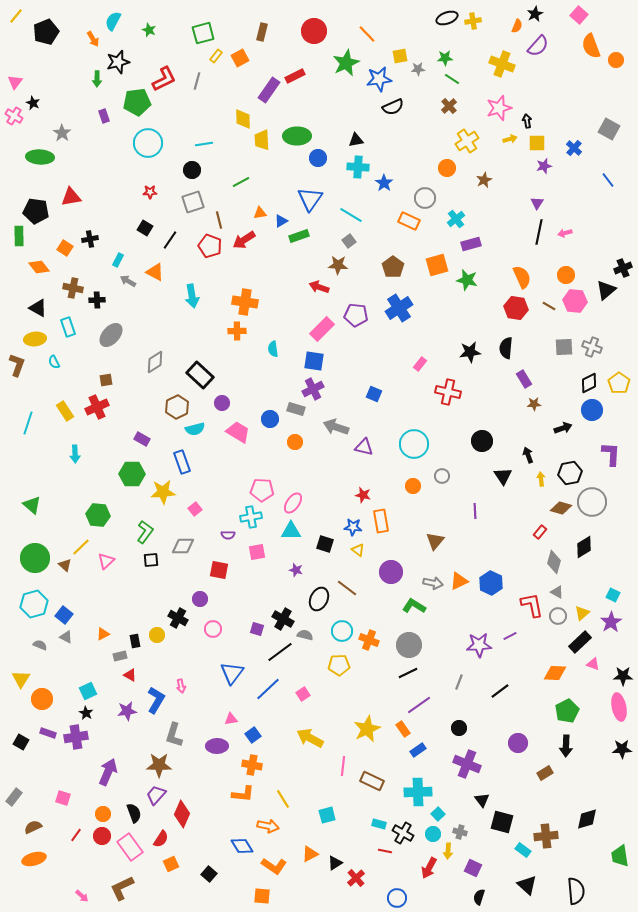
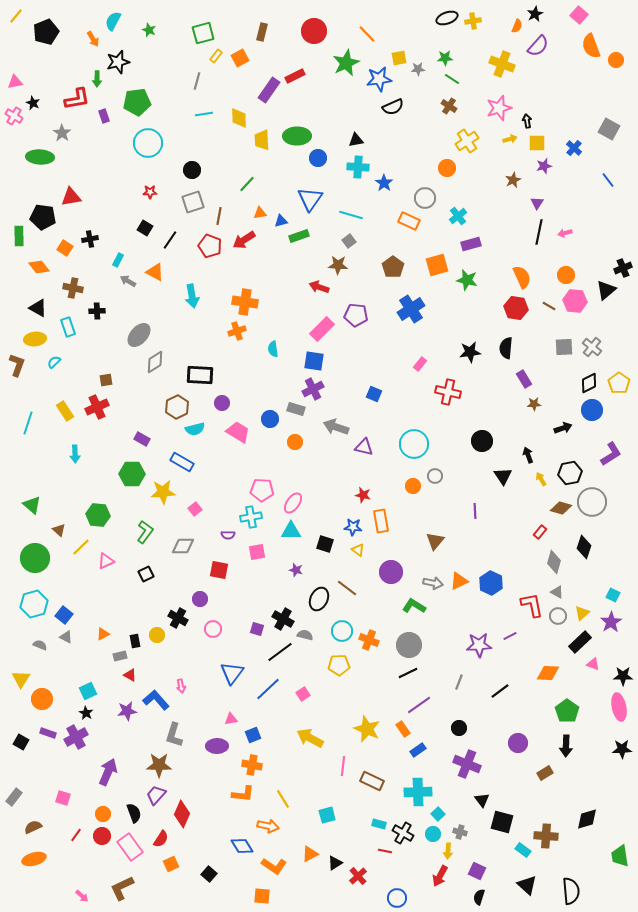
yellow square at (400, 56): moved 1 px left, 2 px down
red L-shape at (164, 79): moved 87 px left, 20 px down; rotated 16 degrees clockwise
pink triangle at (15, 82): rotated 42 degrees clockwise
brown cross at (449, 106): rotated 14 degrees counterclockwise
yellow diamond at (243, 119): moved 4 px left, 1 px up
cyan line at (204, 144): moved 30 px up
brown star at (484, 180): moved 29 px right
green line at (241, 182): moved 6 px right, 2 px down; rotated 18 degrees counterclockwise
black pentagon at (36, 211): moved 7 px right, 6 px down
cyan line at (351, 215): rotated 15 degrees counterclockwise
cyan cross at (456, 219): moved 2 px right, 3 px up
brown line at (219, 220): moved 4 px up; rotated 24 degrees clockwise
blue triangle at (281, 221): rotated 16 degrees clockwise
black cross at (97, 300): moved 11 px down
blue cross at (399, 308): moved 12 px right, 1 px down
orange cross at (237, 331): rotated 18 degrees counterclockwise
gray ellipse at (111, 335): moved 28 px right
gray cross at (592, 347): rotated 18 degrees clockwise
cyan semicircle at (54, 362): rotated 72 degrees clockwise
black rectangle at (200, 375): rotated 40 degrees counterclockwise
purple L-shape at (611, 454): rotated 55 degrees clockwise
blue rectangle at (182, 462): rotated 40 degrees counterclockwise
gray circle at (442, 476): moved 7 px left
yellow arrow at (541, 479): rotated 24 degrees counterclockwise
black diamond at (584, 547): rotated 40 degrees counterclockwise
black square at (151, 560): moved 5 px left, 14 px down; rotated 21 degrees counterclockwise
pink triangle at (106, 561): rotated 18 degrees clockwise
brown triangle at (65, 565): moved 6 px left, 35 px up
orange diamond at (555, 673): moved 7 px left
blue L-shape at (156, 700): rotated 72 degrees counterclockwise
green pentagon at (567, 711): rotated 10 degrees counterclockwise
yellow star at (367, 729): rotated 24 degrees counterclockwise
blue square at (253, 735): rotated 14 degrees clockwise
purple cross at (76, 737): rotated 20 degrees counterclockwise
brown cross at (546, 836): rotated 10 degrees clockwise
red arrow at (429, 868): moved 11 px right, 8 px down
purple square at (473, 868): moved 4 px right, 3 px down
red cross at (356, 878): moved 2 px right, 2 px up
black semicircle at (576, 891): moved 5 px left
